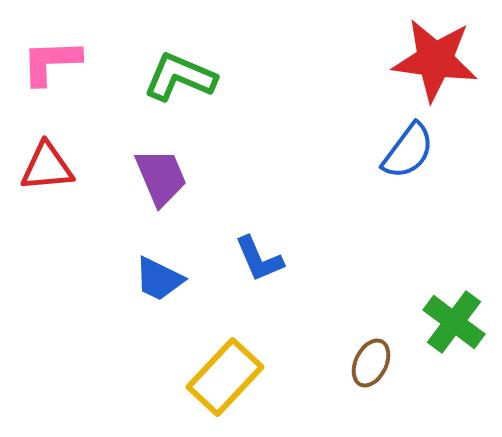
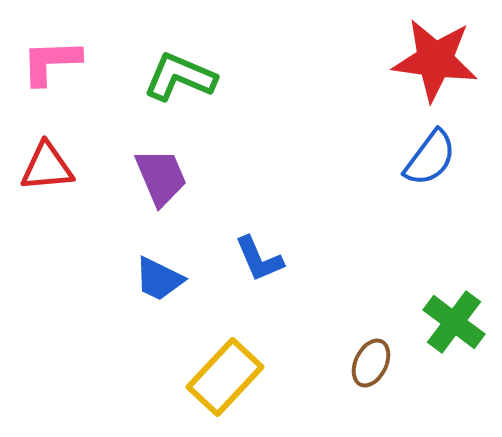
blue semicircle: moved 22 px right, 7 px down
